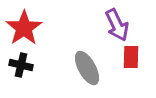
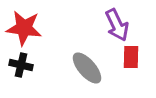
red star: rotated 30 degrees counterclockwise
gray ellipse: rotated 12 degrees counterclockwise
